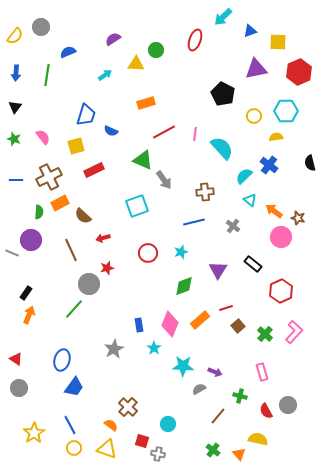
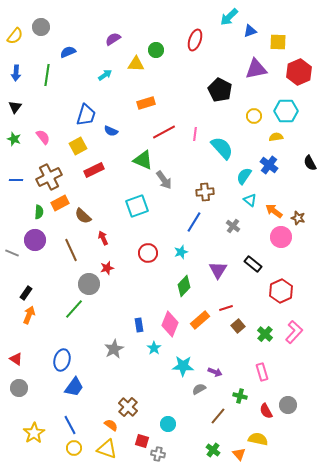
cyan arrow at (223, 17): moved 6 px right
black pentagon at (223, 94): moved 3 px left, 4 px up
yellow square at (76, 146): moved 2 px right; rotated 12 degrees counterclockwise
black semicircle at (310, 163): rotated 14 degrees counterclockwise
cyan semicircle at (244, 176): rotated 12 degrees counterclockwise
blue line at (194, 222): rotated 45 degrees counterclockwise
red arrow at (103, 238): rotated 80 degrees clockwise
purple circle at (31, 240): moved 4 px right
green diamond at (184, 286): rotated 25 degrees counterclockwise
